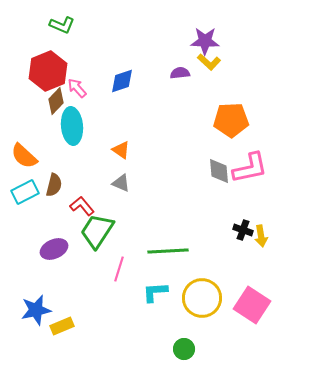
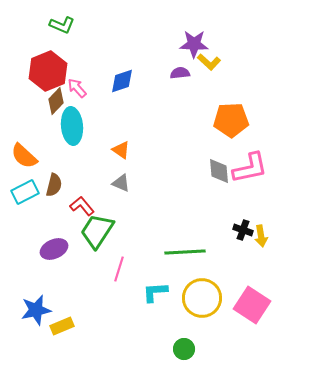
purple star: moved 11 px left, 3 px down
green line: moved 17 px right, 1 px down
